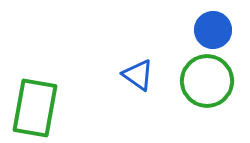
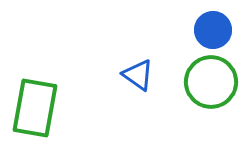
green circle: moved 4 px right, 1 px down
